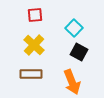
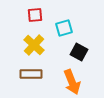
cyan square: moved 10 px left; rotated 30 degrees clockwise
